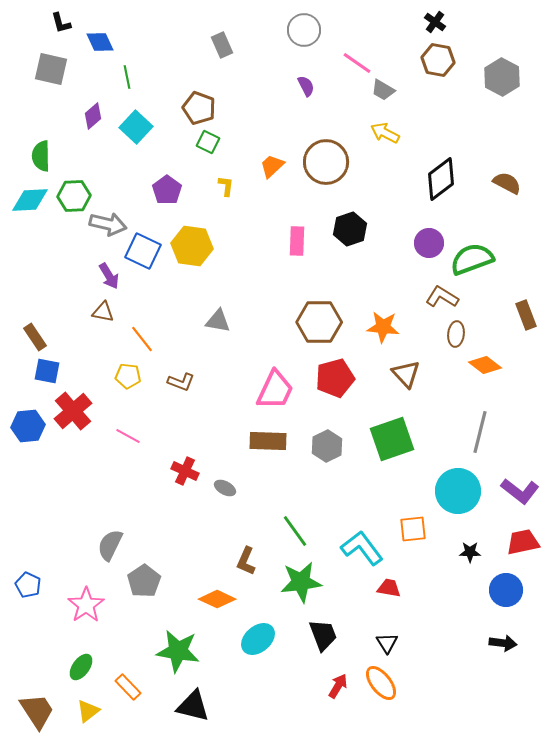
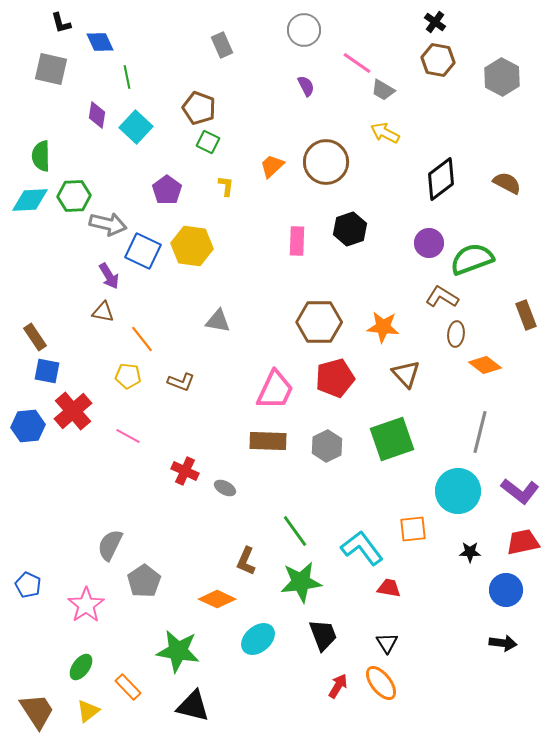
purple diamond at (93, 116): moved 4 px right, 1 px up; rotated 40 degrees counterclockwise
